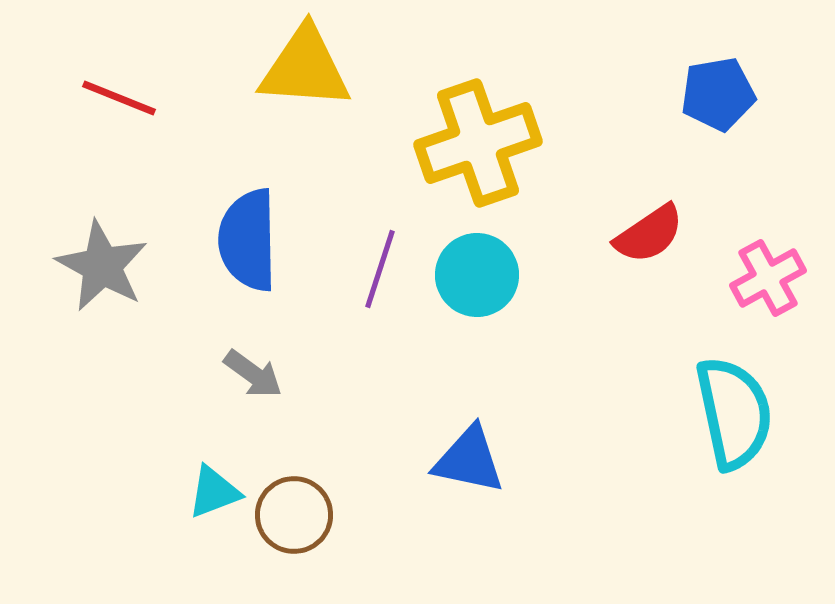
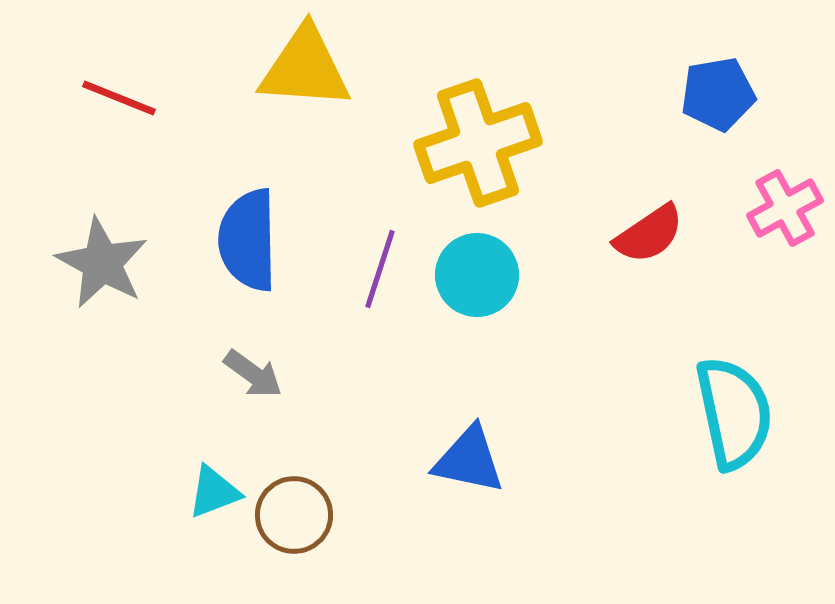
gray star: moved 3 px up
pink cross: moved 17 px right, 70 px up
